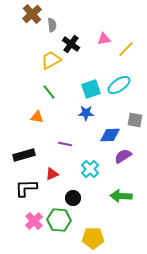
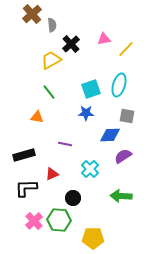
black cross: rotated 12 degrees clockwise
cyan ellipse: rotated 40 degrees counterclockwise
gray square: moved 8 px left, 4 px up
